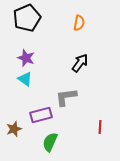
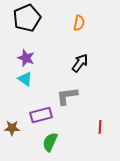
gray L-shape: moved 1 px right, 1 px up
brown star: moved 2 px left, 1 px up; rotated 21 degrees clockwise
